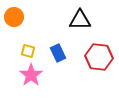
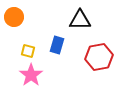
blue rectangle: moved 1 px left, 8 px up; rotated 42 degrees clockwise
red hexagon: rotated 16 degrees counterclockwise
